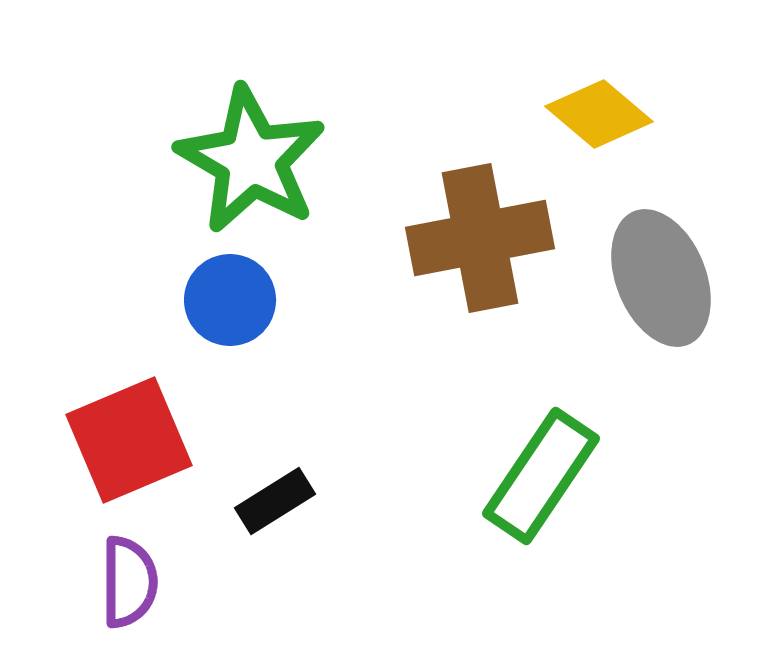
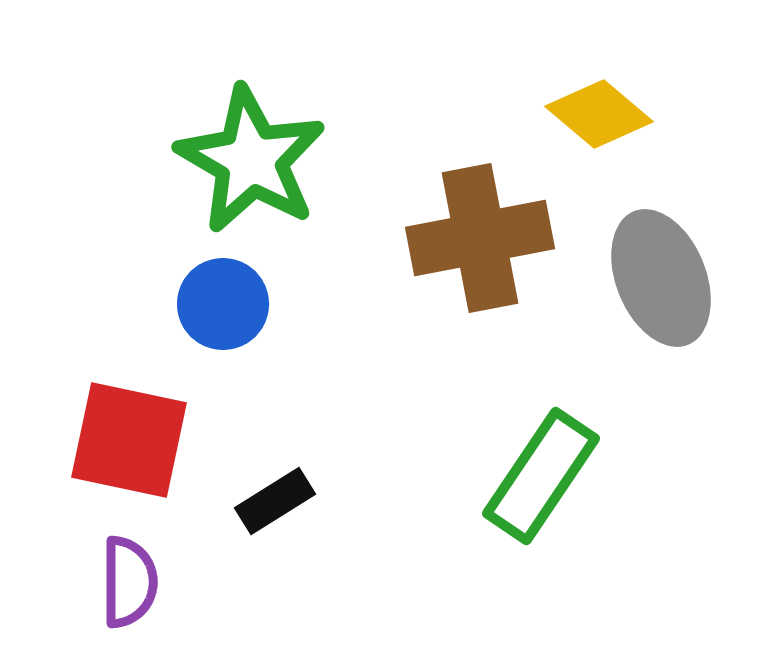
blue circle: moved 7 px left, 4 px down
red square: rotated 35 degrees clockwise
